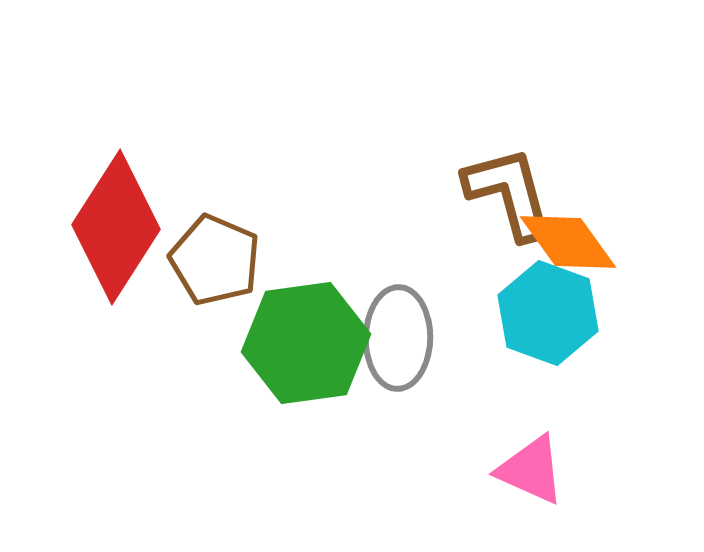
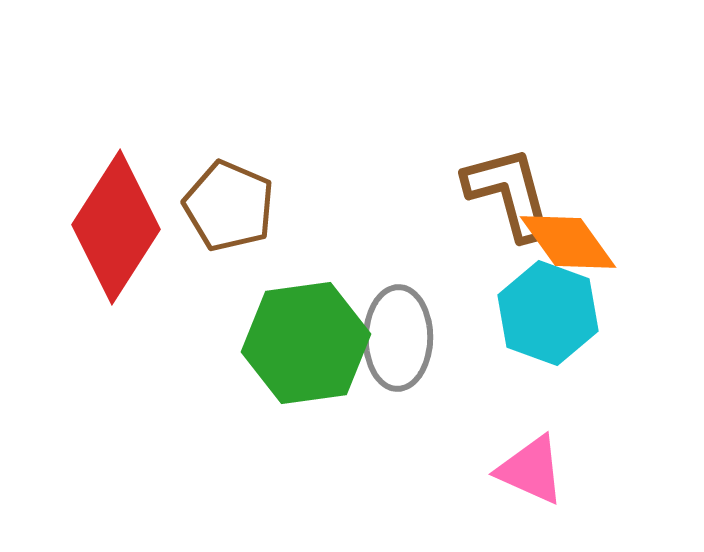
brown pentagon: moved 14 px right, 54 px up
